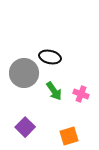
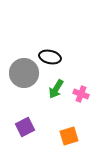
green arrow: moved 2 px right, 2 px up; rotated 66 degrees clockwise
purple square: rotated 18 degrees clockwise
